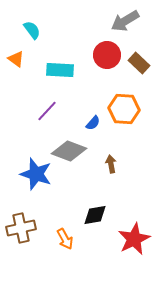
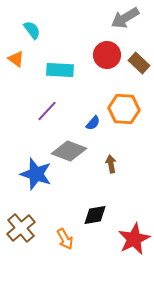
gray arrow: moved 3 px up
brown cross: rotated 28 degrees counterclockwise
